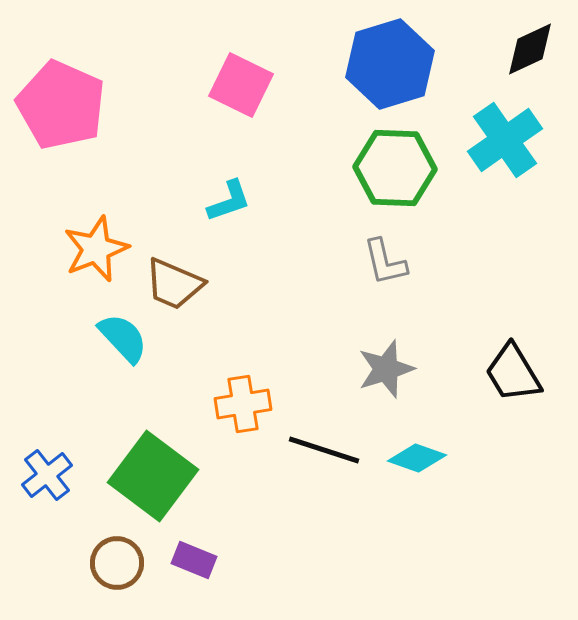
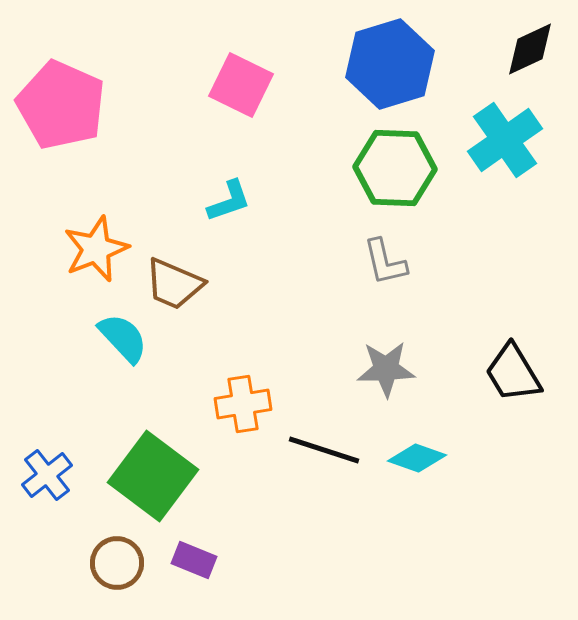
gray star: rotated 16 degrees clockwise
